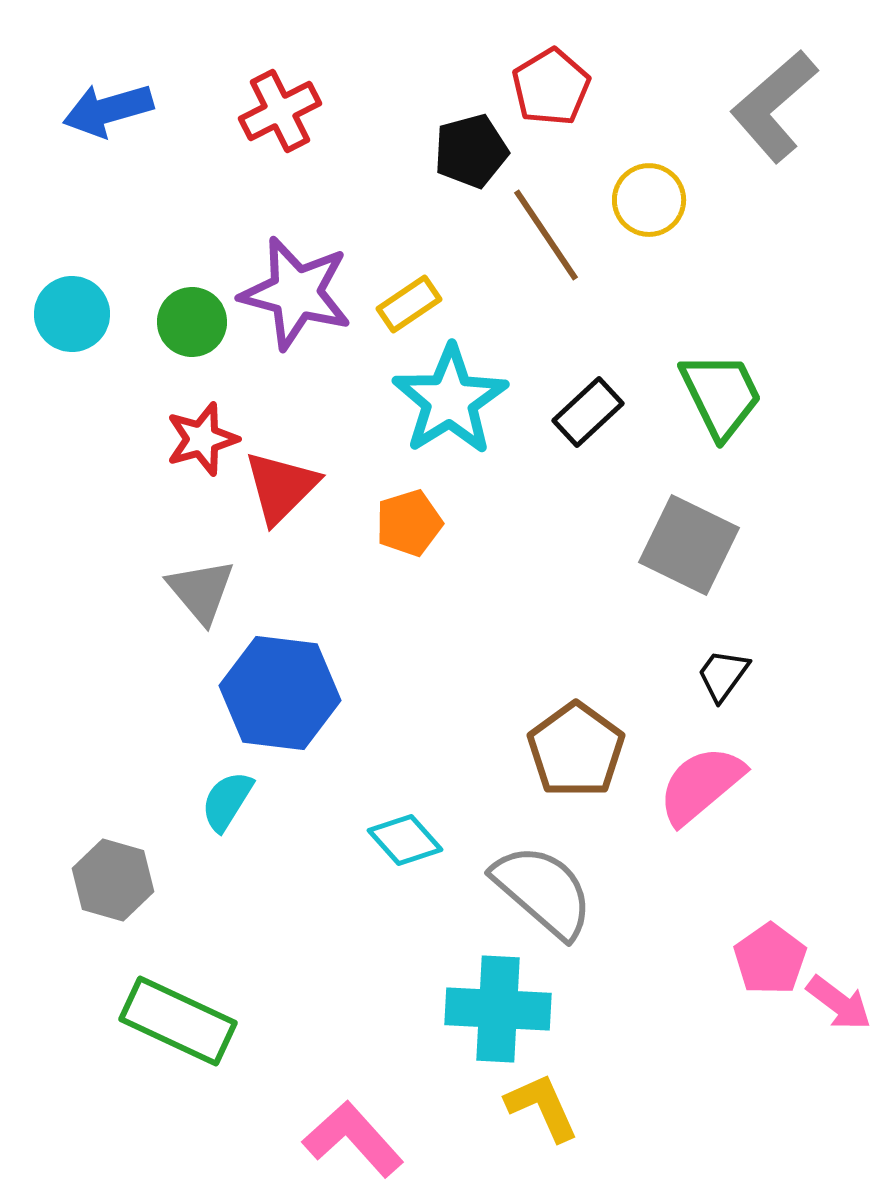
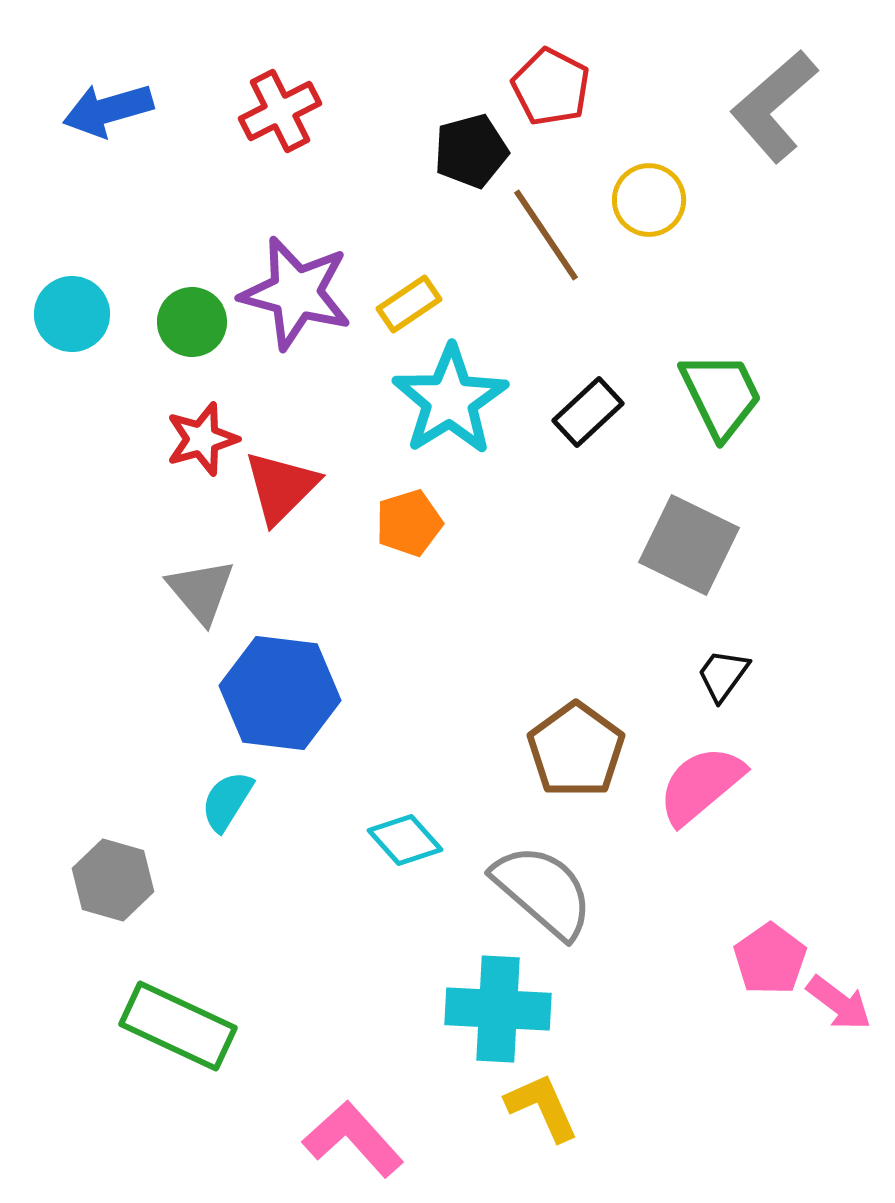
red pentagon: rotated 14 degrees counterclockwise
green rectangle: moved 5 px down
